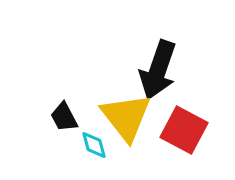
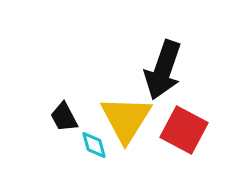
black arrow: moved 5 px right
yellow triangle: moved 2 px down; rotated 10 degrees clockwise
